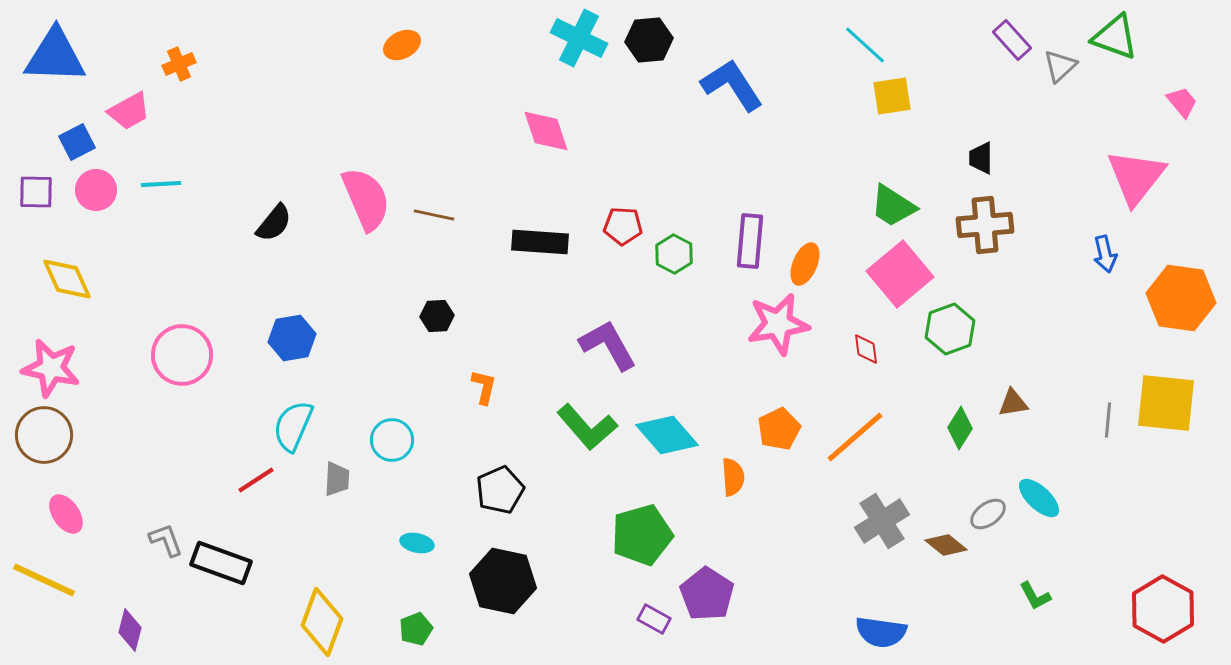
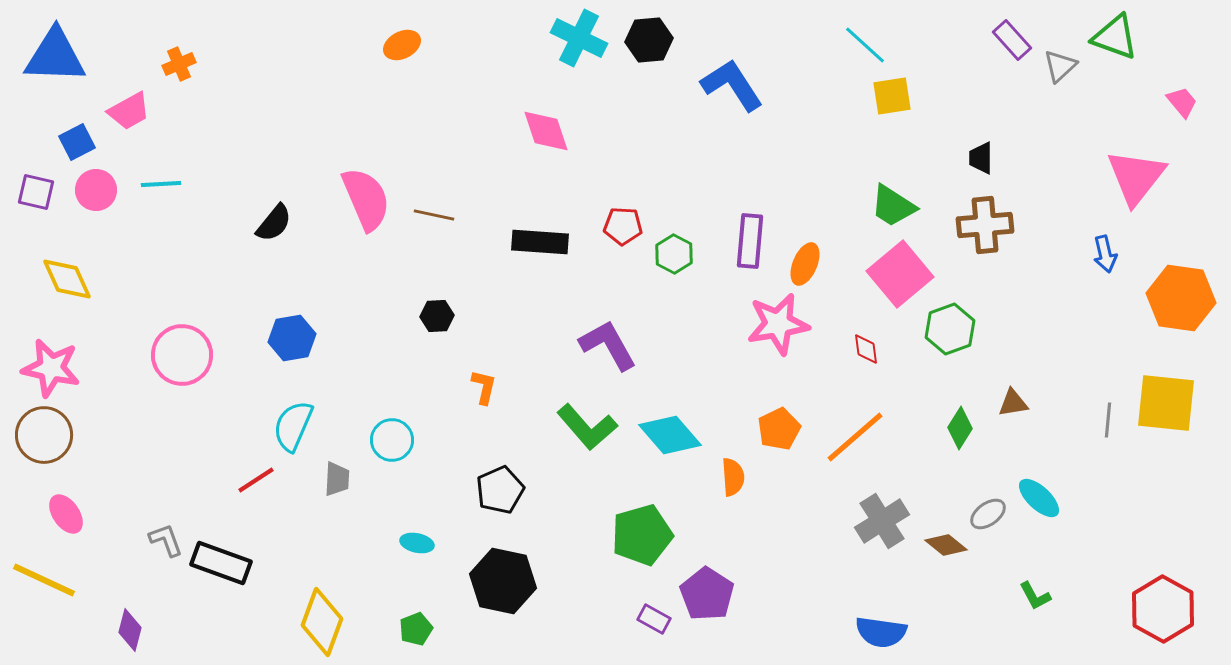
purple square at (36, 192): rotated 12 degrees clockwise
cyan diamond at (667, 435): moved 3 px right
